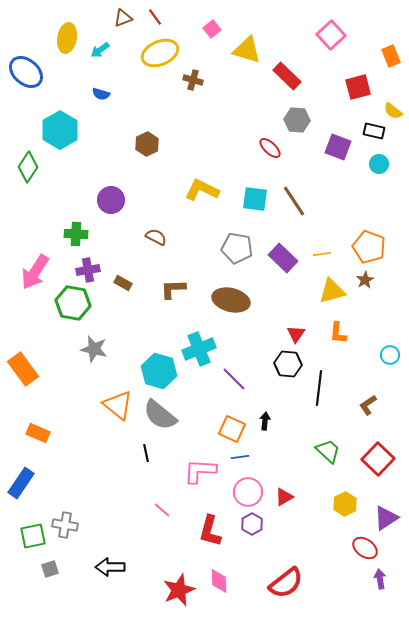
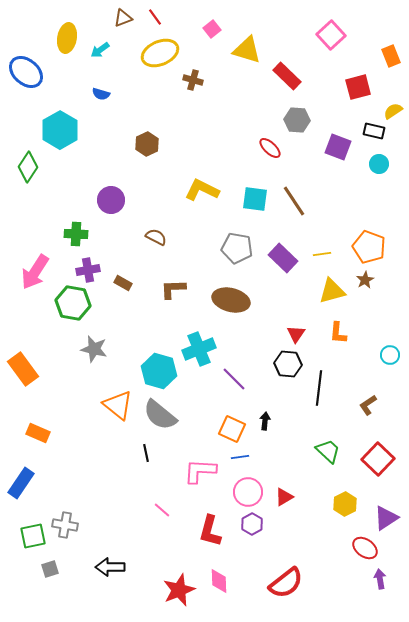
yellow semicircle at (393, 111): rotated 108 degrees clockwise
